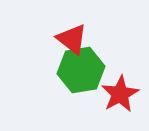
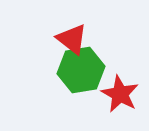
red star: rotated 15 degrees counterclockwise
